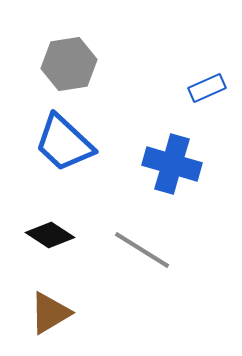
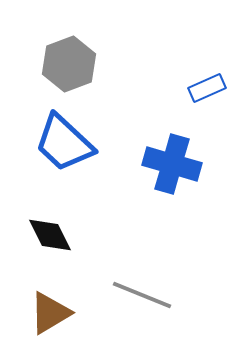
gray hexagon: rotated 12 degrees counterclockwise
black diamond: rotated 30 degrees clockwise
gray line: moved 45 px down; rotated 10 degrees counterclockwise
